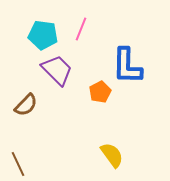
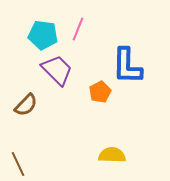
pink line: moved 3 px left
yellow semicircle: rotated 52 degrees counterclockwise
